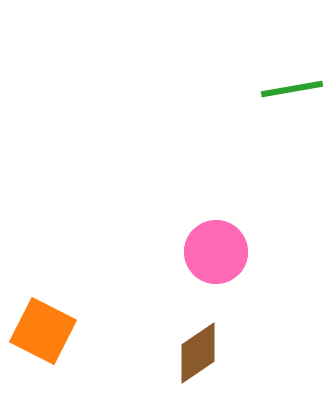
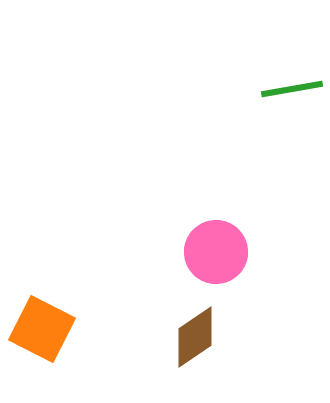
orange square: moved 1 px left, 2 px up
brown diamond: moved 3 px left, 16 px up
